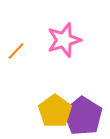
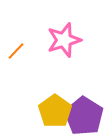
purple pentagon: moved 1 px right
